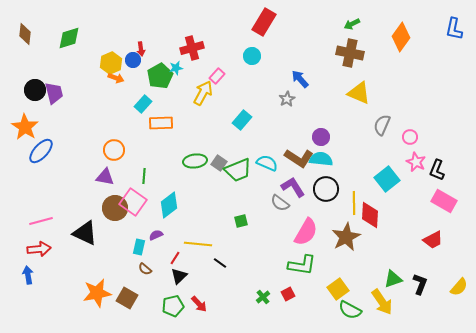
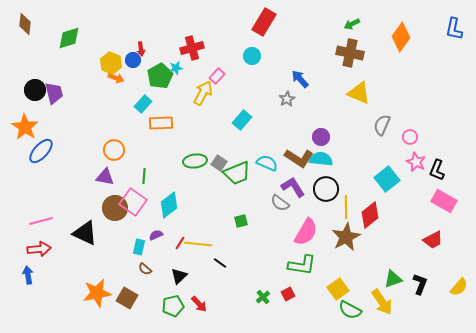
brown diamond at (25, 34): moved 10 px up
yellow hexagon at (111, 63): rotated 15 degrees counterclockwise
green trapezoid at (238, 170): moved 1 px left, 3 px down
yellow line at (354, 203): moved 8 px left, 4 px down
red diamond at (370, 215): rotated 48 degrees clockwise
red line at (175, 258): moved 5 px right, 15 px up
